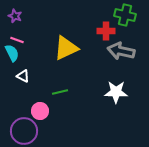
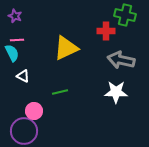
pink line: rotated 24 degrees counterclockwise
gray arrow: moved 9 px down
pink circle: moved 6 px left
